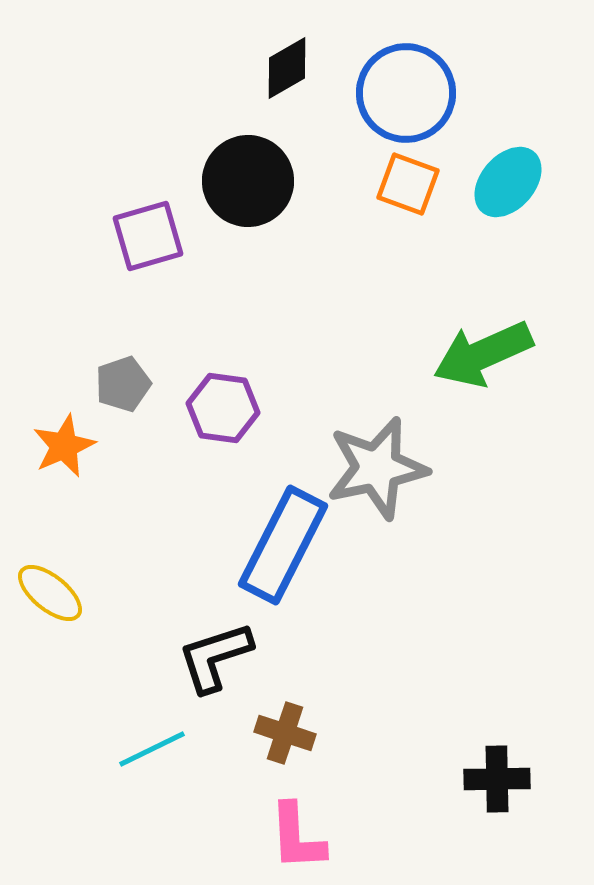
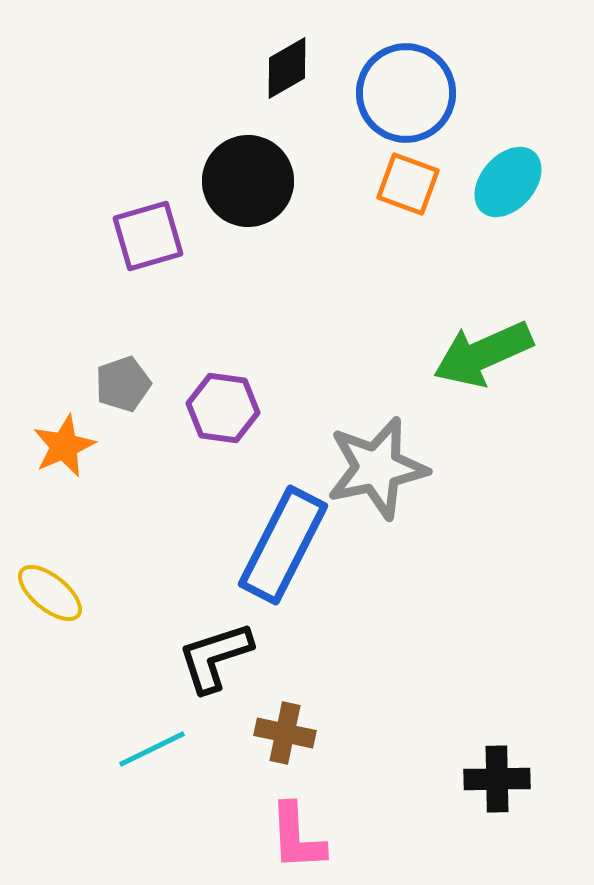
brown cross: rotated 6 degrees counterclockwise
